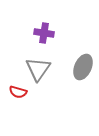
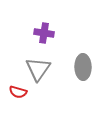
gray ellipse: rotated 25 degrees counterclockwise
